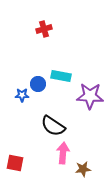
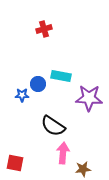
purple star: moved 1 px left, 2 px down
